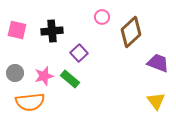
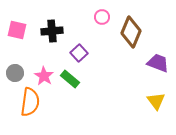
brown diamond: rotated 24 degrees counterclockwise
pink star: rotated 24 degrees counterclockwise
orange semicircle: rotated 76 degrees counterclockwise
